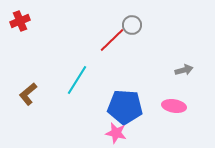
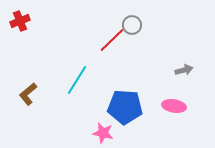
pink star: moved 13 px left
